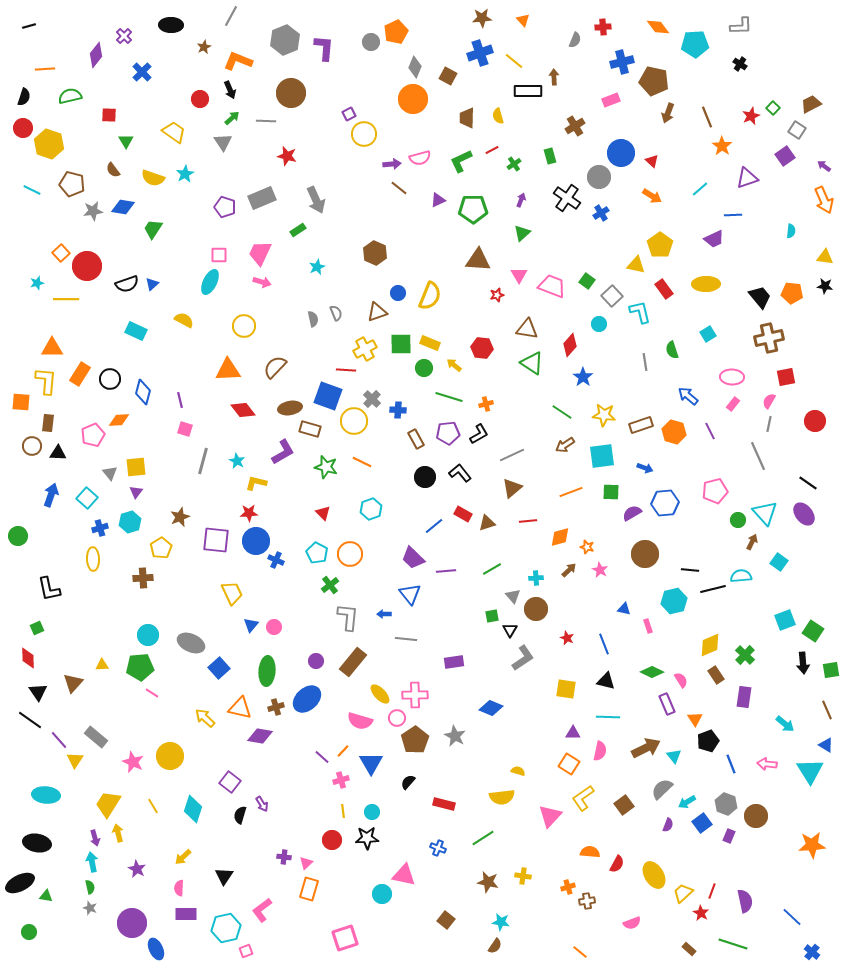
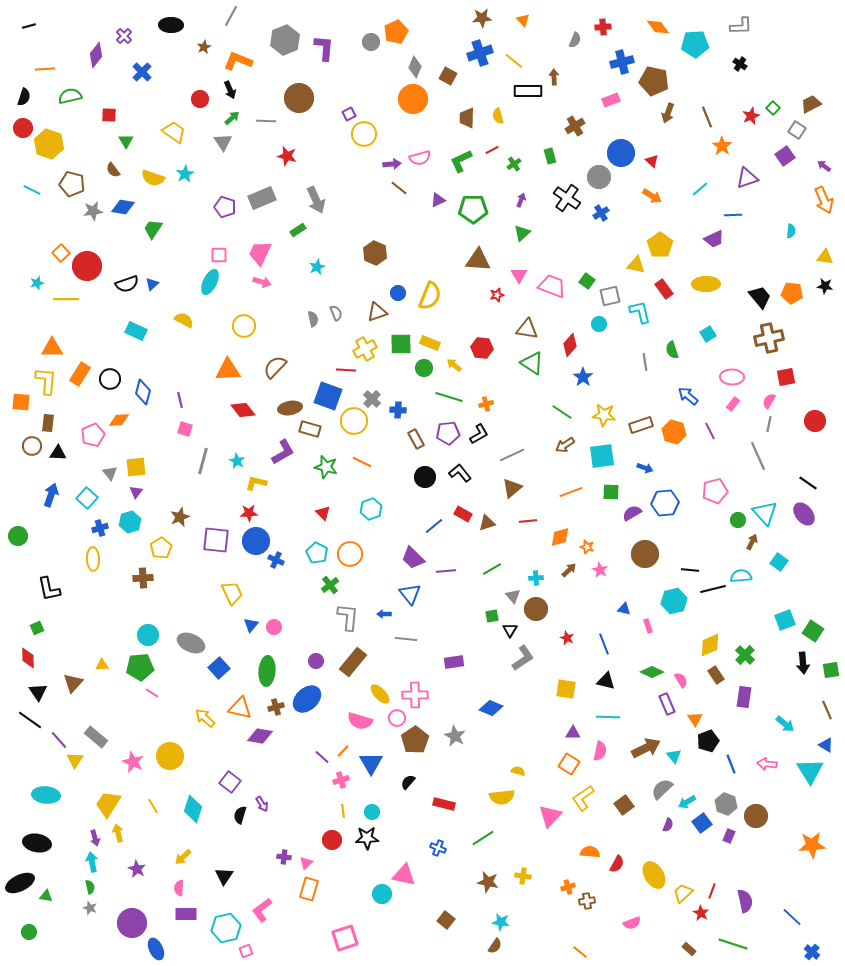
brown circle at (291, 93): moved 8 px right, 5 px down
gray square at (612, 296): moved 2 px left; rotated 30 degrees clockwise
